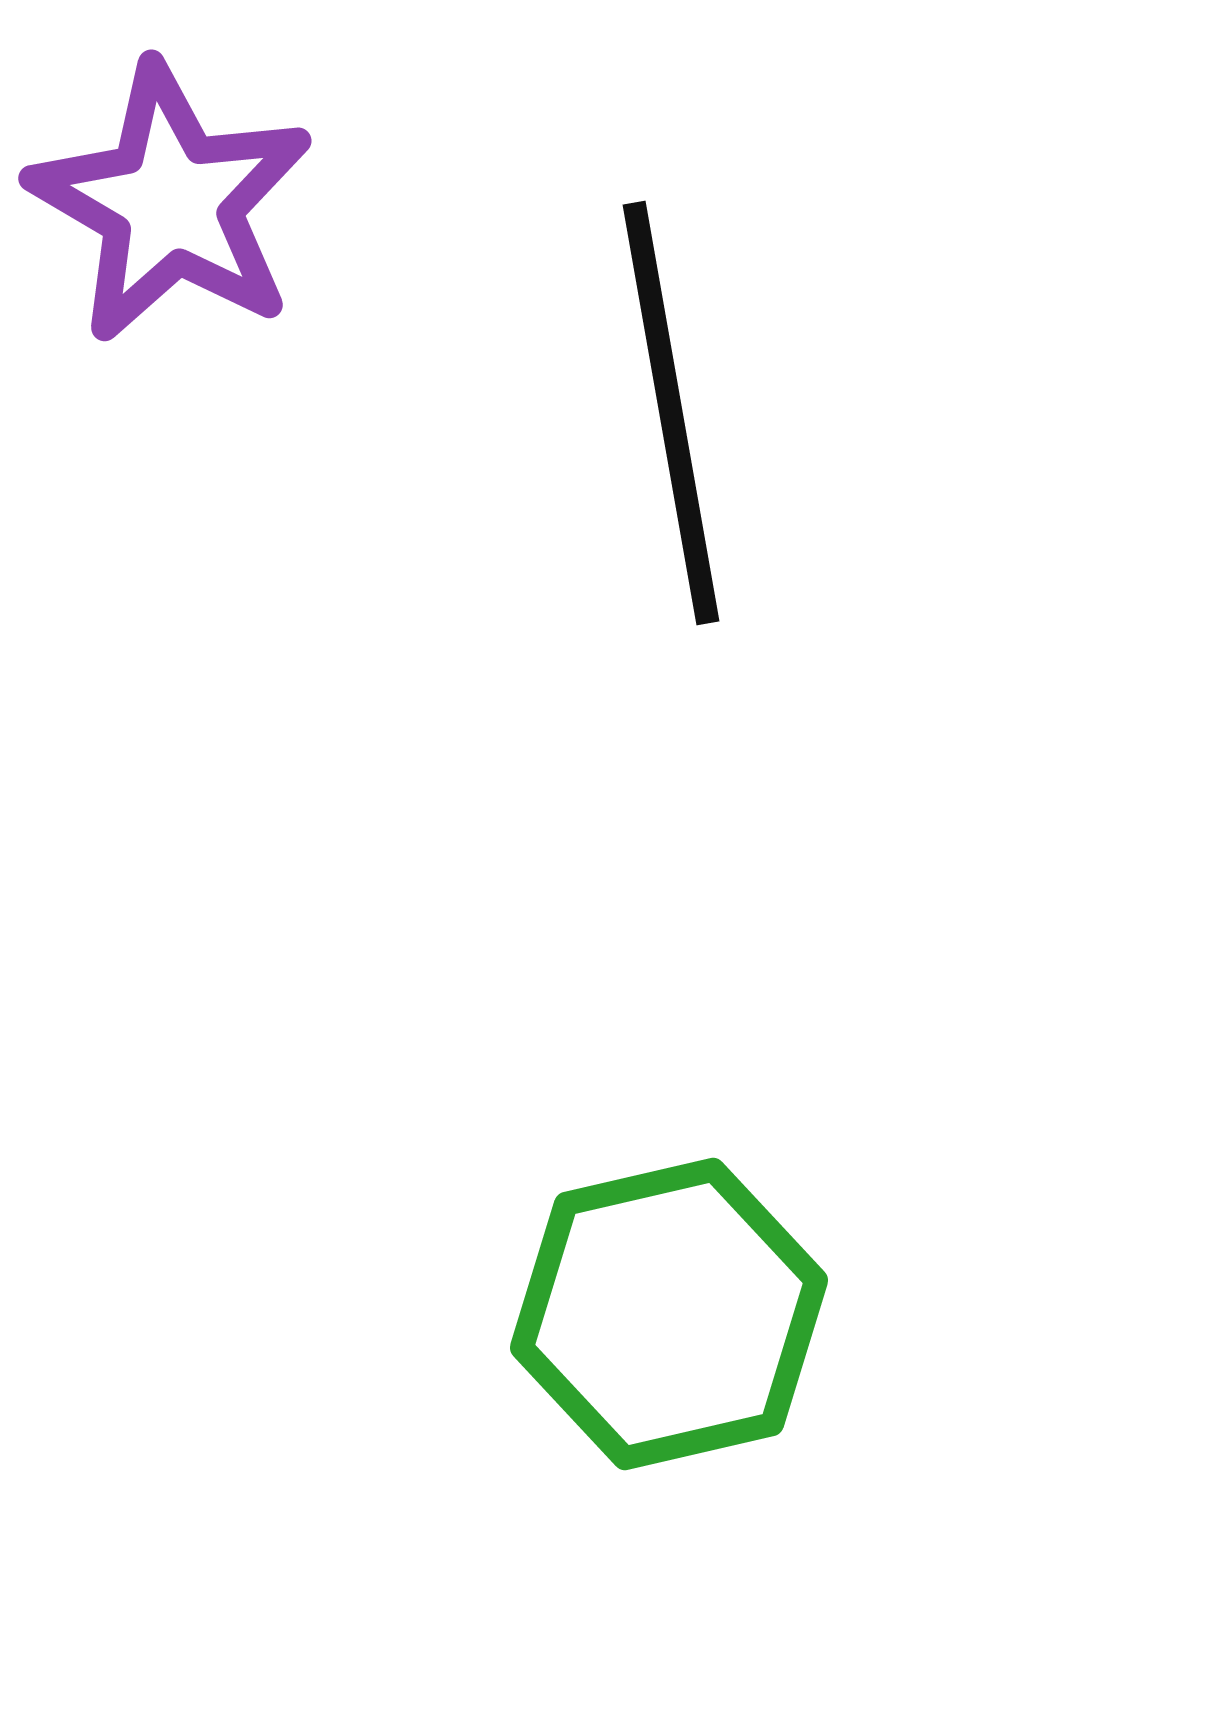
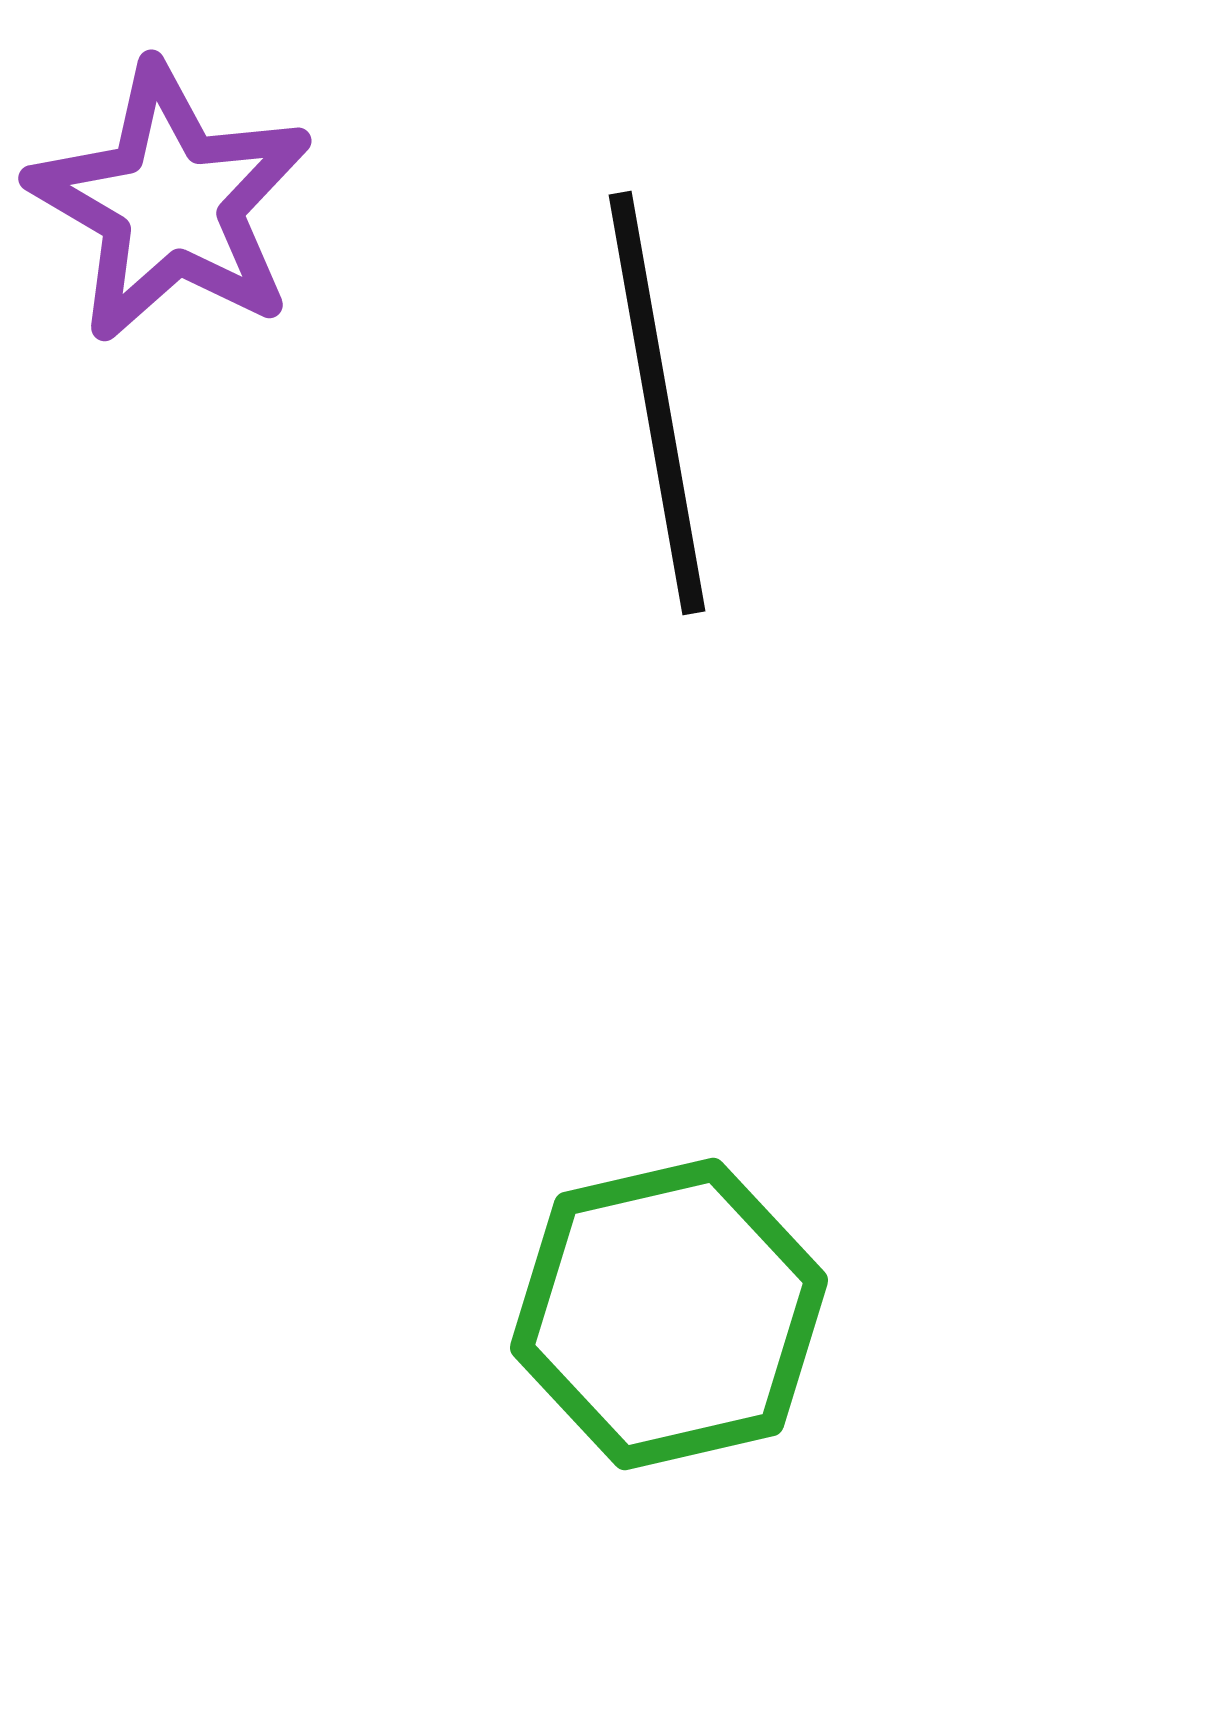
black line: moved 14 px left, 10 px up
